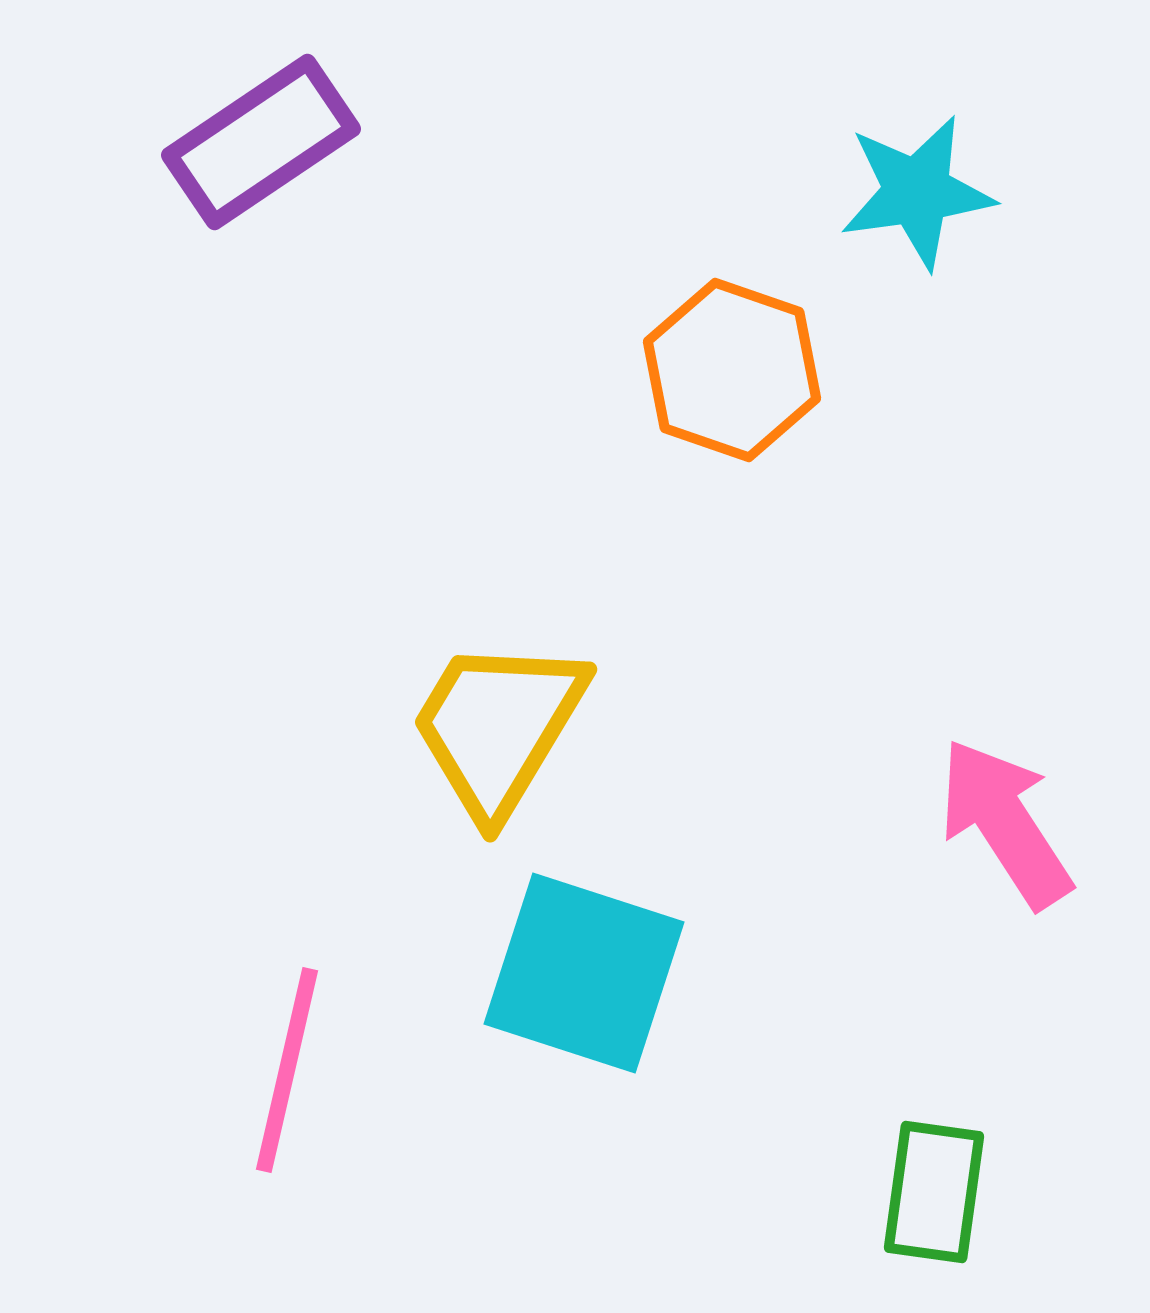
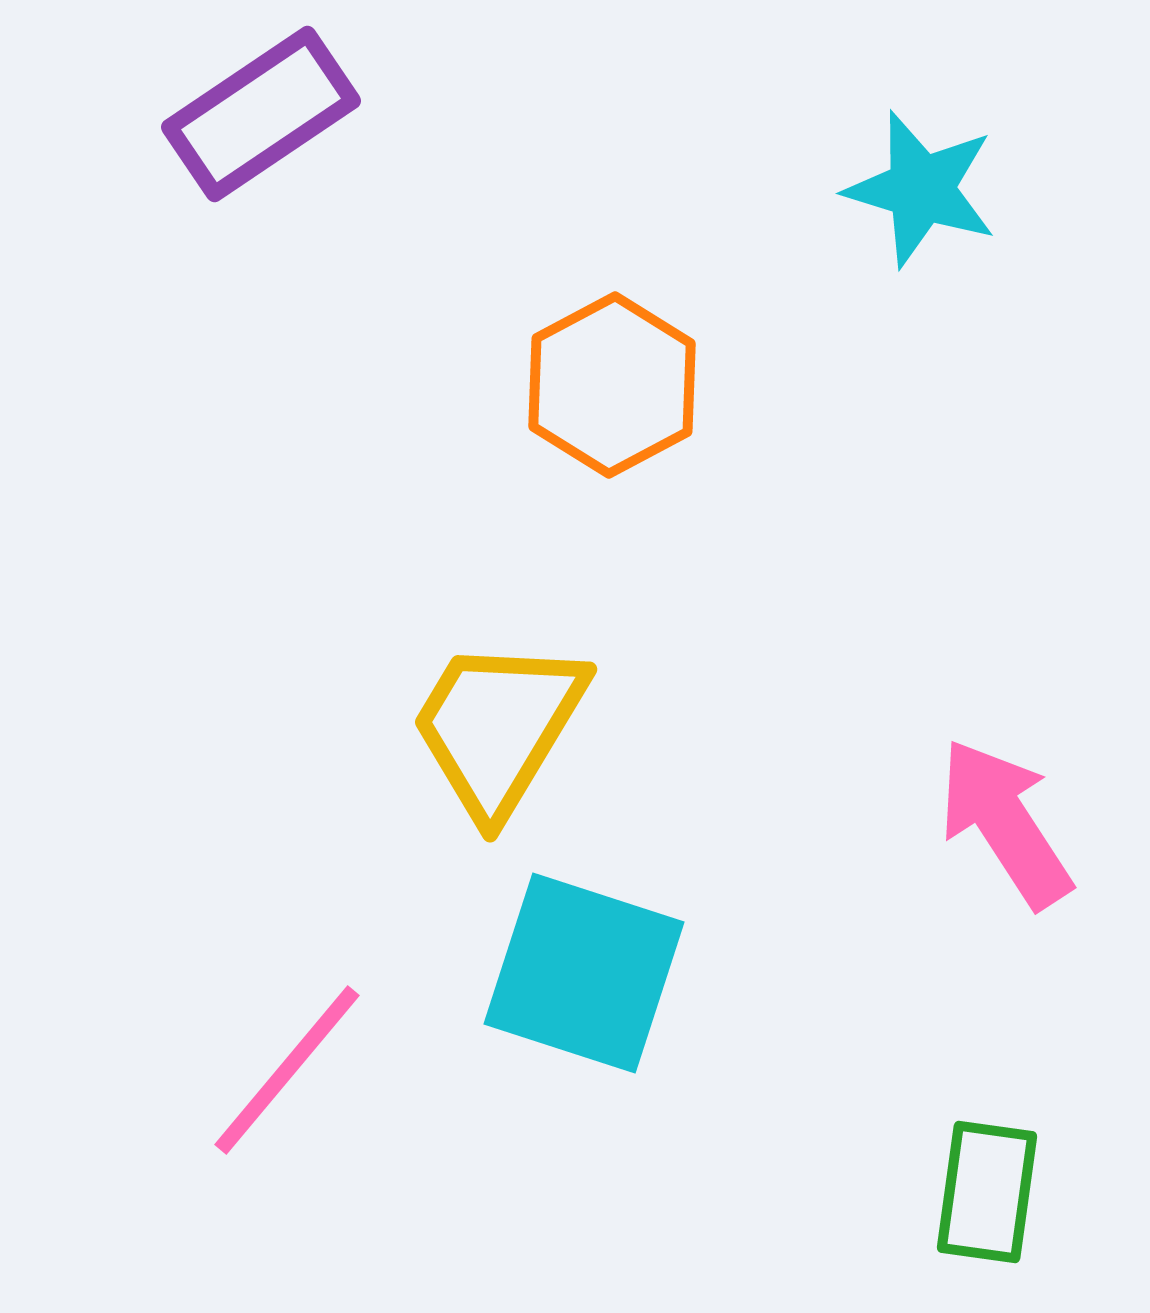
purple rectangle: moved 28 px up
cyan star: moved 4 px right, 3 px up; rotated 25 degrees clockwise
orange hexagon: moved 120 px left, 15 px down; rotated 13 degrees clockwise
pink line: rotated 27 degrees clockwise
green rectangle: moved 53 px right
